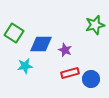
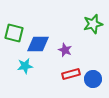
green star: moved 2 px left, 1 px up
green square: rotated 18 degrees counterclockwise
blue diamond: moved 3 px left
red rectangle: moved 1 px right, 1 px down
blue circle: moved 2 px right
